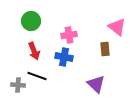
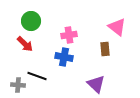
red arrow: moved 9 px left, 7 px up; rotated 24 degrees counterclockwise
